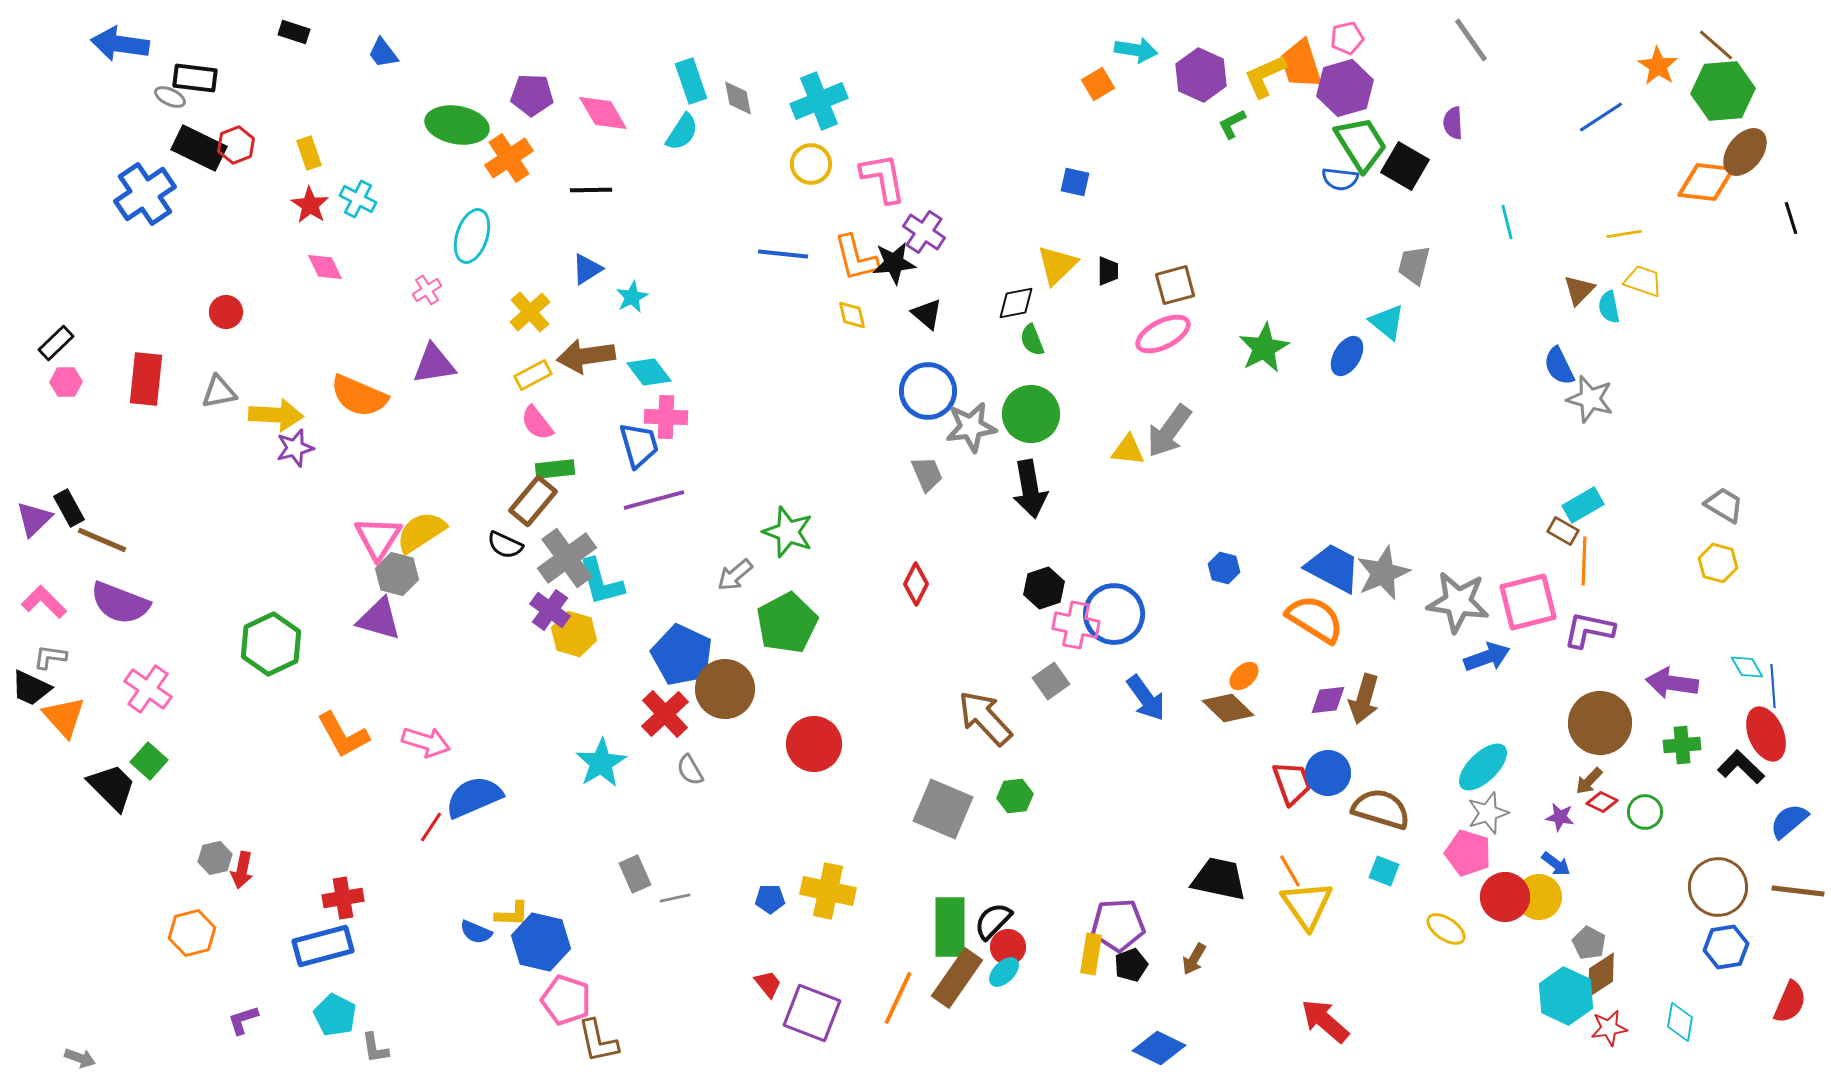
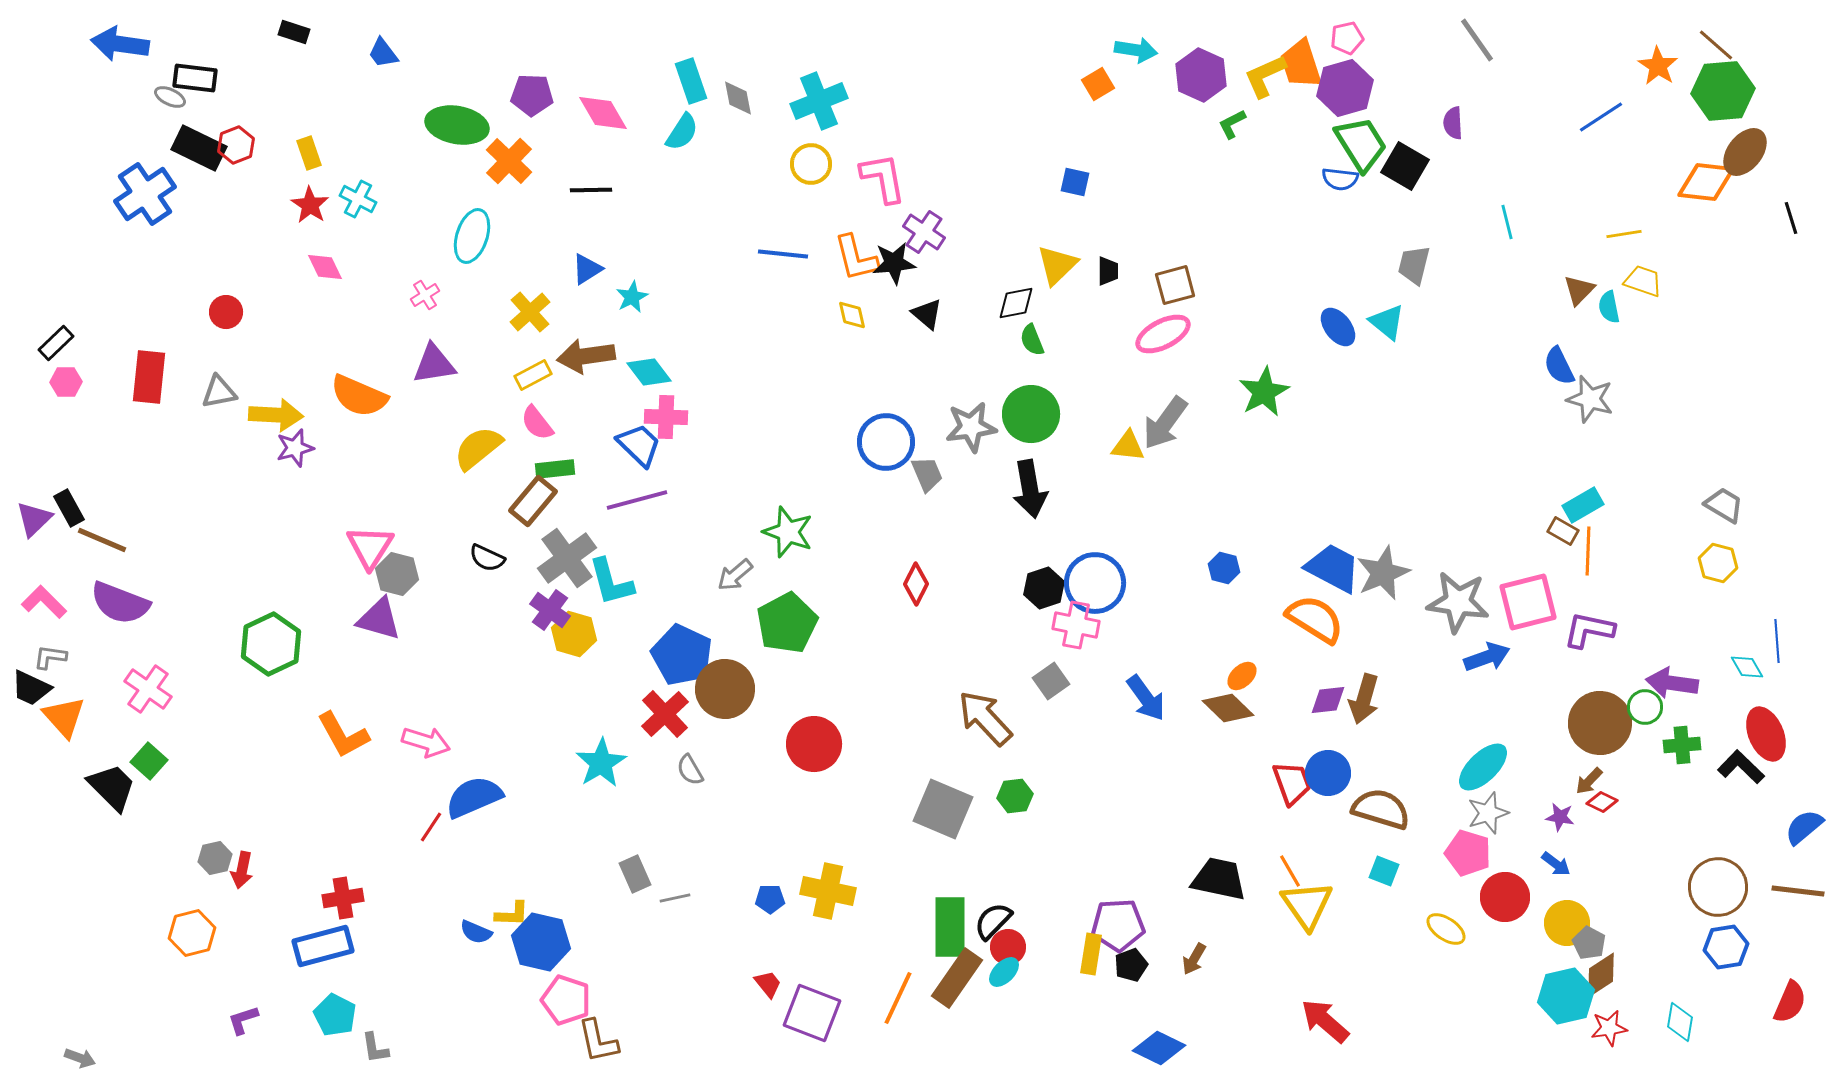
gray line at (1471, 40): moved 6 px right
orange cross at (509, 158): moved 3 px down; rotated 12 degrees counterclockwise
pink cross at (427, 290): moved 2 px left, 5 px down
green star at (1264, 348): moved 44 px down
blue ellipse at (1347, 356): moved 9 px left, 29 px up; rotated 69 degrees counterclockwise
red rectangle at (146, 379): moved 3 px right, 2 px up
blue circle at (928, 391): moved 42 px left, 51 px down
gray arrow at (1169, 431): moved 4 px left, 8 px up
blue trapezoid at (639, 445): rotated 30 degrees counterclockwise
yellow triangle at (1128, 450): moved 4 px up
purple line at (654, 500): moved 17 px left
yellow semicircle at (421, 532): moved 57 px right, 84 px up; rotated 6 degrees counterclockwise
pink triangle at (378, 538): moved 8 px left, 9 px down
black semicircle at (505, 545): moved 18 px left, 13 px down
orange line at (1584, 561): moved 4 px right, 10 px up
cyan L-shape at (601, 582): moved 10 px right
blue circle at (1114, 614): moved 19 px left, 31 px up
orange ellipse at (1244, 676): moved 2 px left
blue line at (1773, 686): moved 4 px right, 45 px up
green circle at (1645, 812): moved 105 px up
blue semicircle at (1789, 821): moved 15 px right, 6 px down
yellow circle at (1539, 897): moved 28 px right, 26 px down
cyan hexagon at (1566, 996): rotated 22 degrees clockwise
